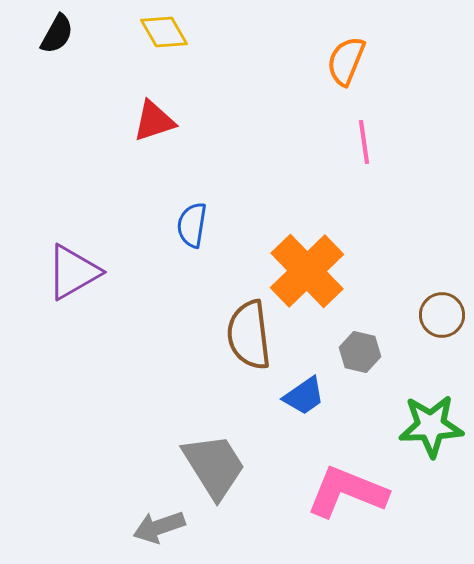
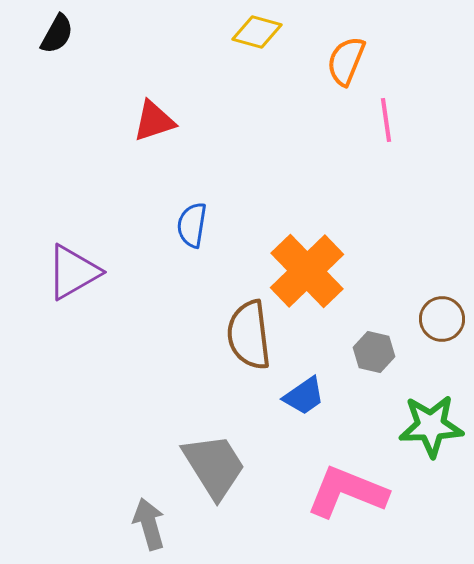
yellow diamond: moved 93 px right; rotated 45 degrees counterclockwise
pink line: moved 22 px right, 22 px up
brown circle: moved 4 px down
gray hexagon: moved 14 px right
gray arrow: moved 10 px left, 3 px up; rotated 93 degrees clockwise
